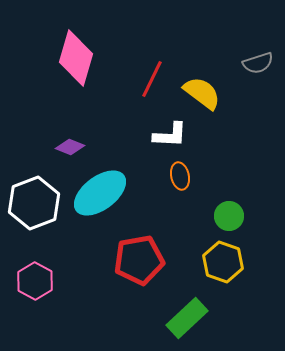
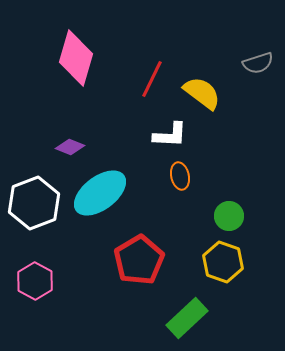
red pentagon: rotated 21 degrees counterclockwise
